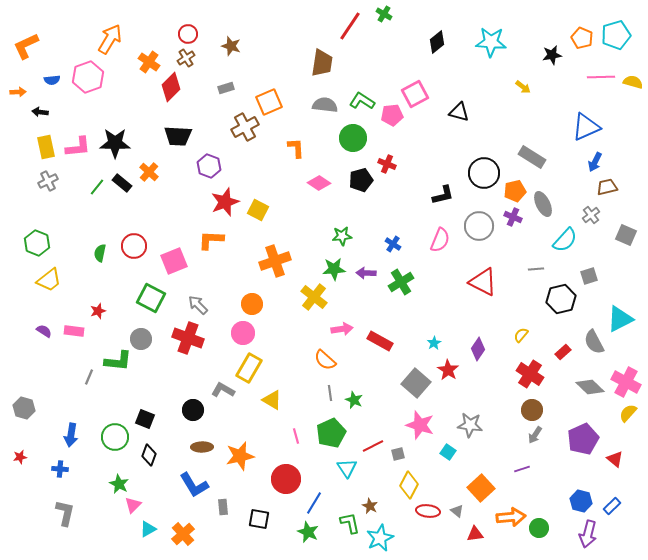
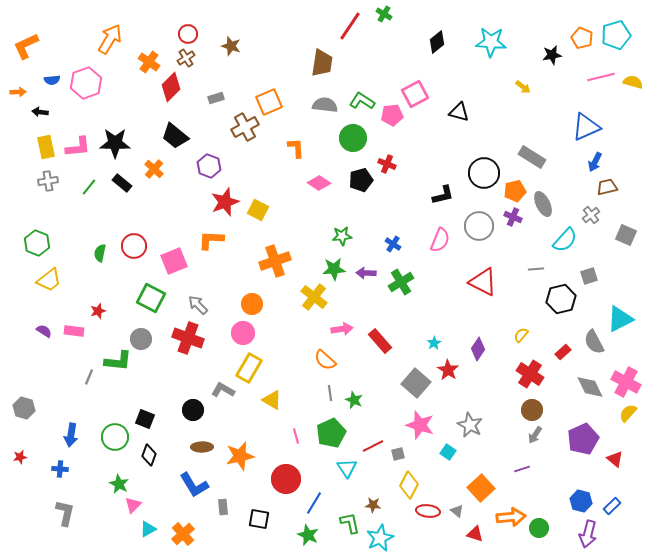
pink hexagon at (88, 77): moved 2 px left, 6 px down
pink line at (601, 77): rotated 12 degrees counterclockwise
gray rectangle at (226, 88): moved 10 px left, 10 px down
black trapezoid at (178, 136): moved 3 px left; rotated 36 degrees clockwise
orange cross at (149, 172): moved 5 px right, 3 px up
gray cross at (48, 181): rotated 18 degrees clockwise
green line at (97, 187): moved 8 px left
red rectangle at (380, 341): rotated 20 degrees clockwise
gray diamond at (590, 387): rotated 20 degrees clockwise
gray star at (470, 425): rotated 20 degrees clockwise
brown star at (370, 506): moved 3 px right, 1 px up; rotated 21 degrees counterclockwise
green star at (308, 532): moved 3 px down
red triangle at (475, 534): rotated 24 degrees clockwise
